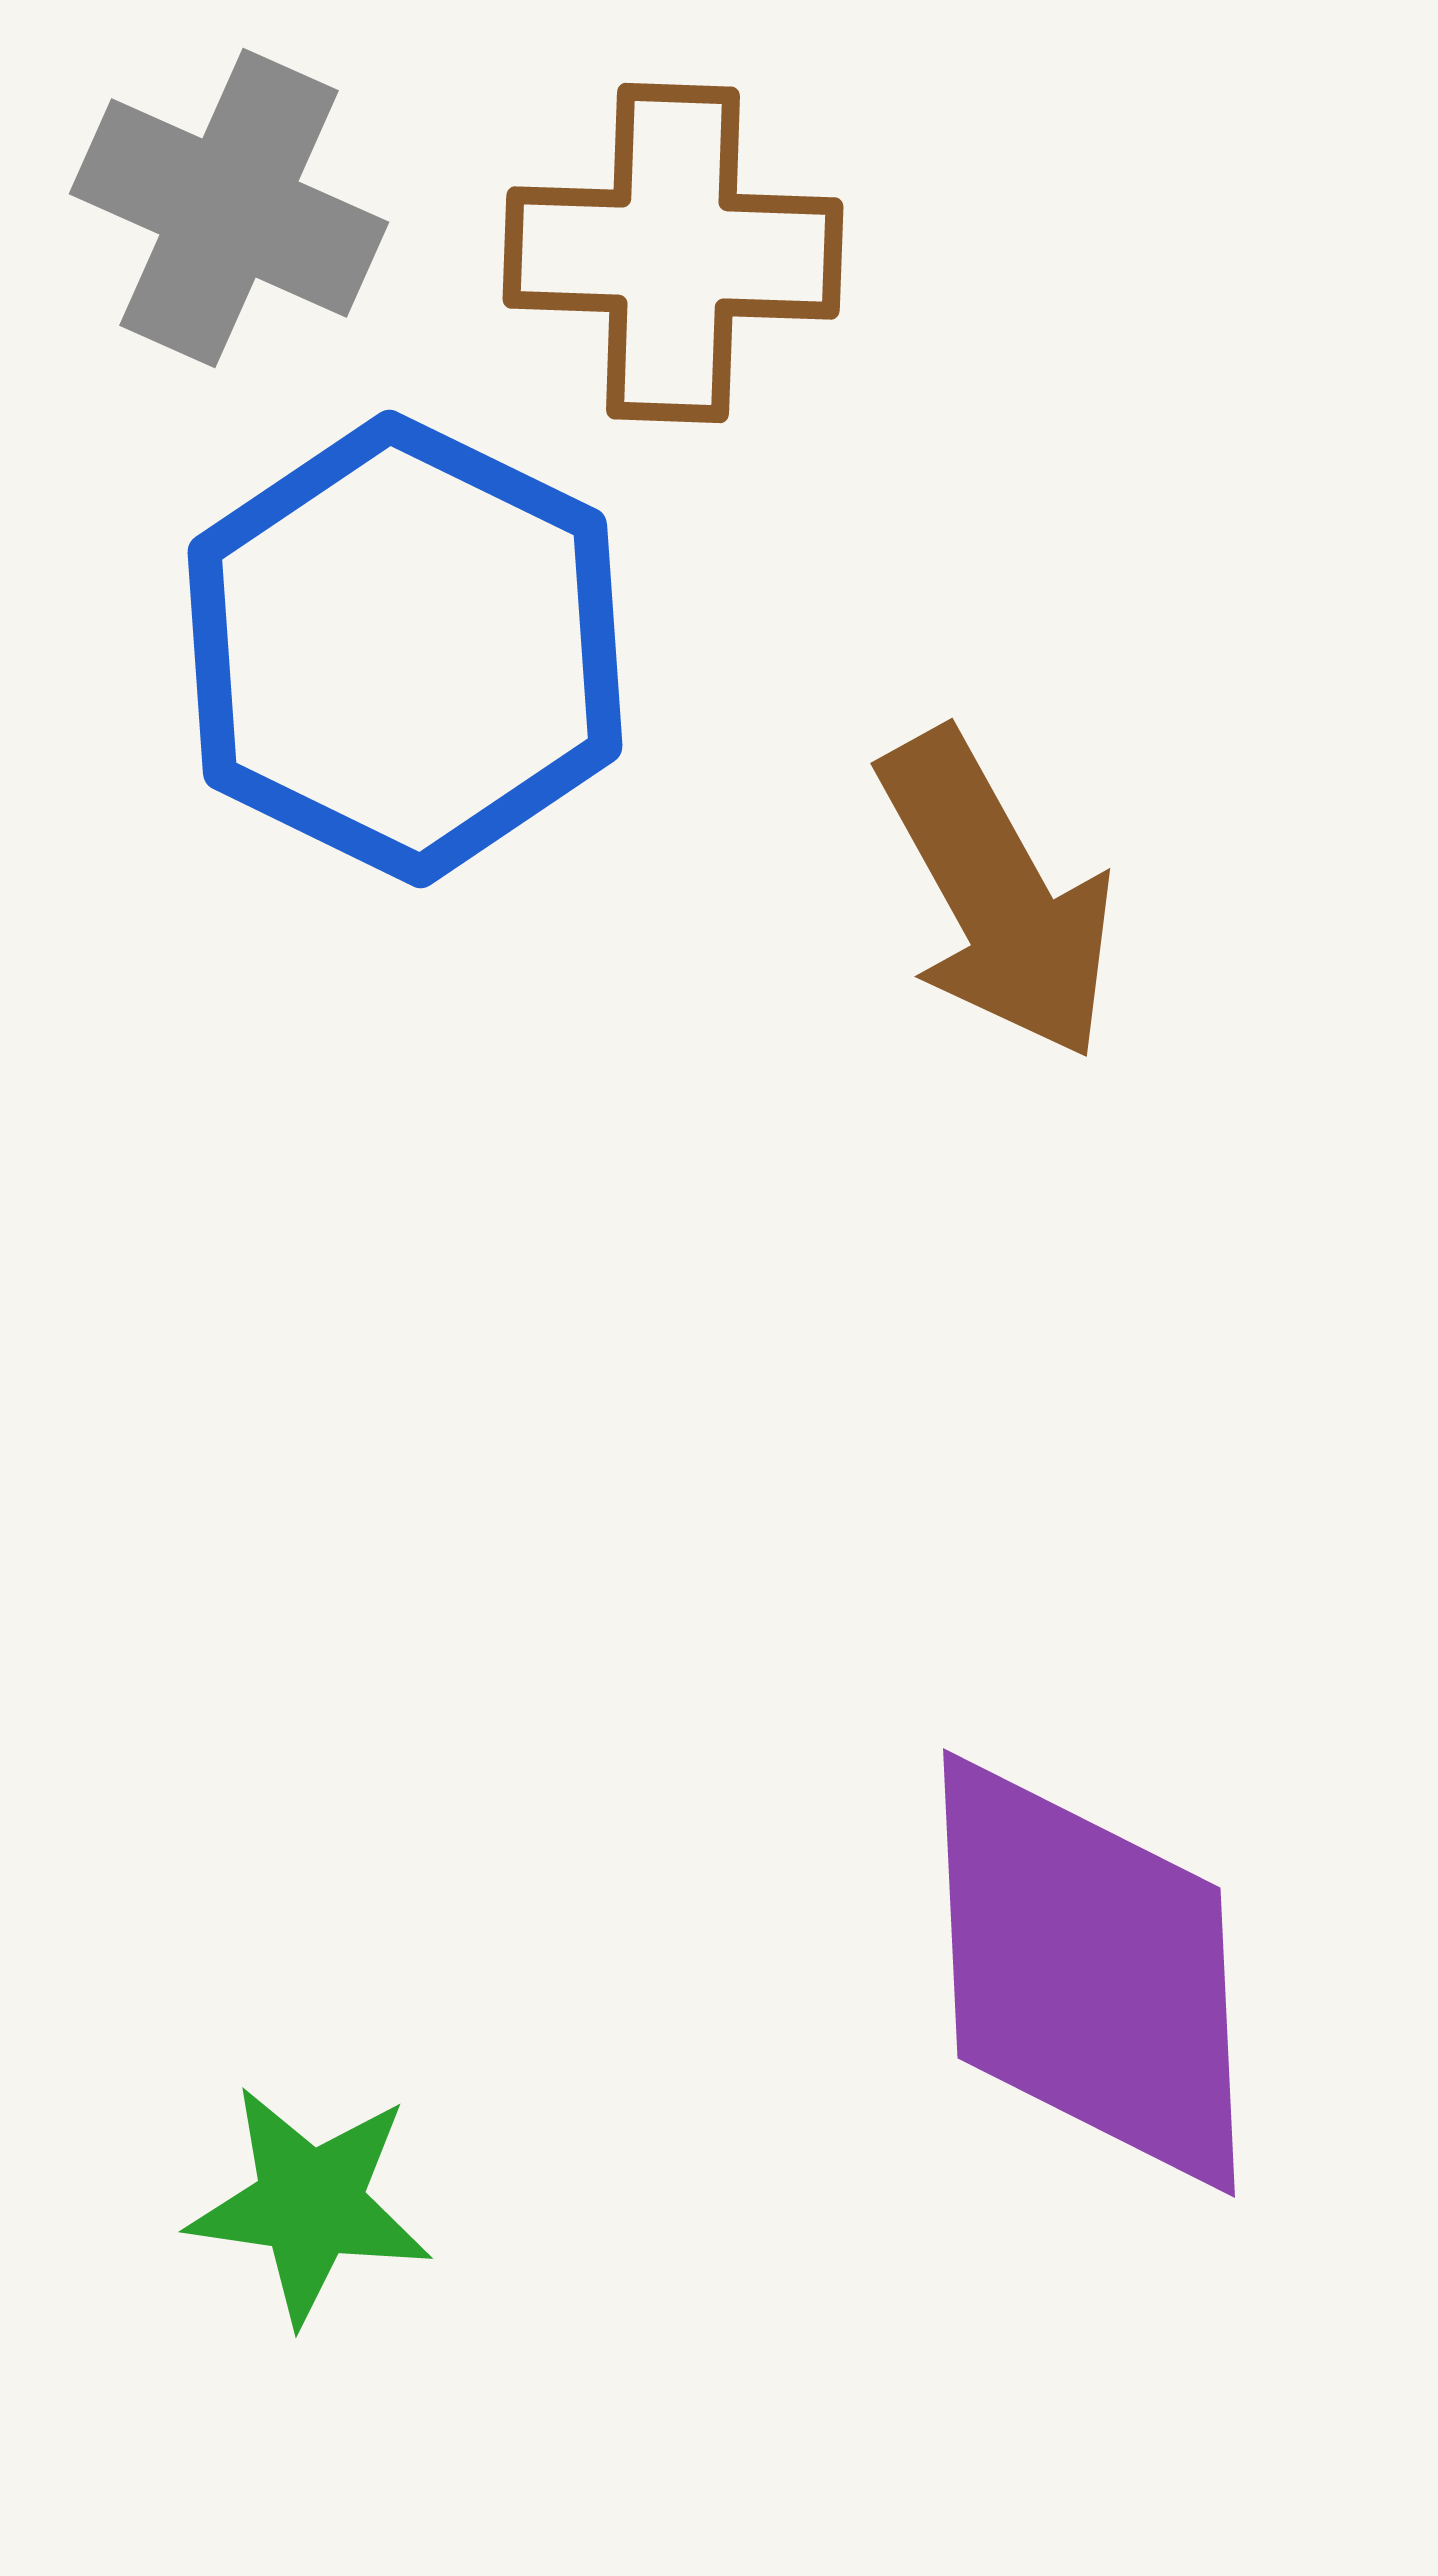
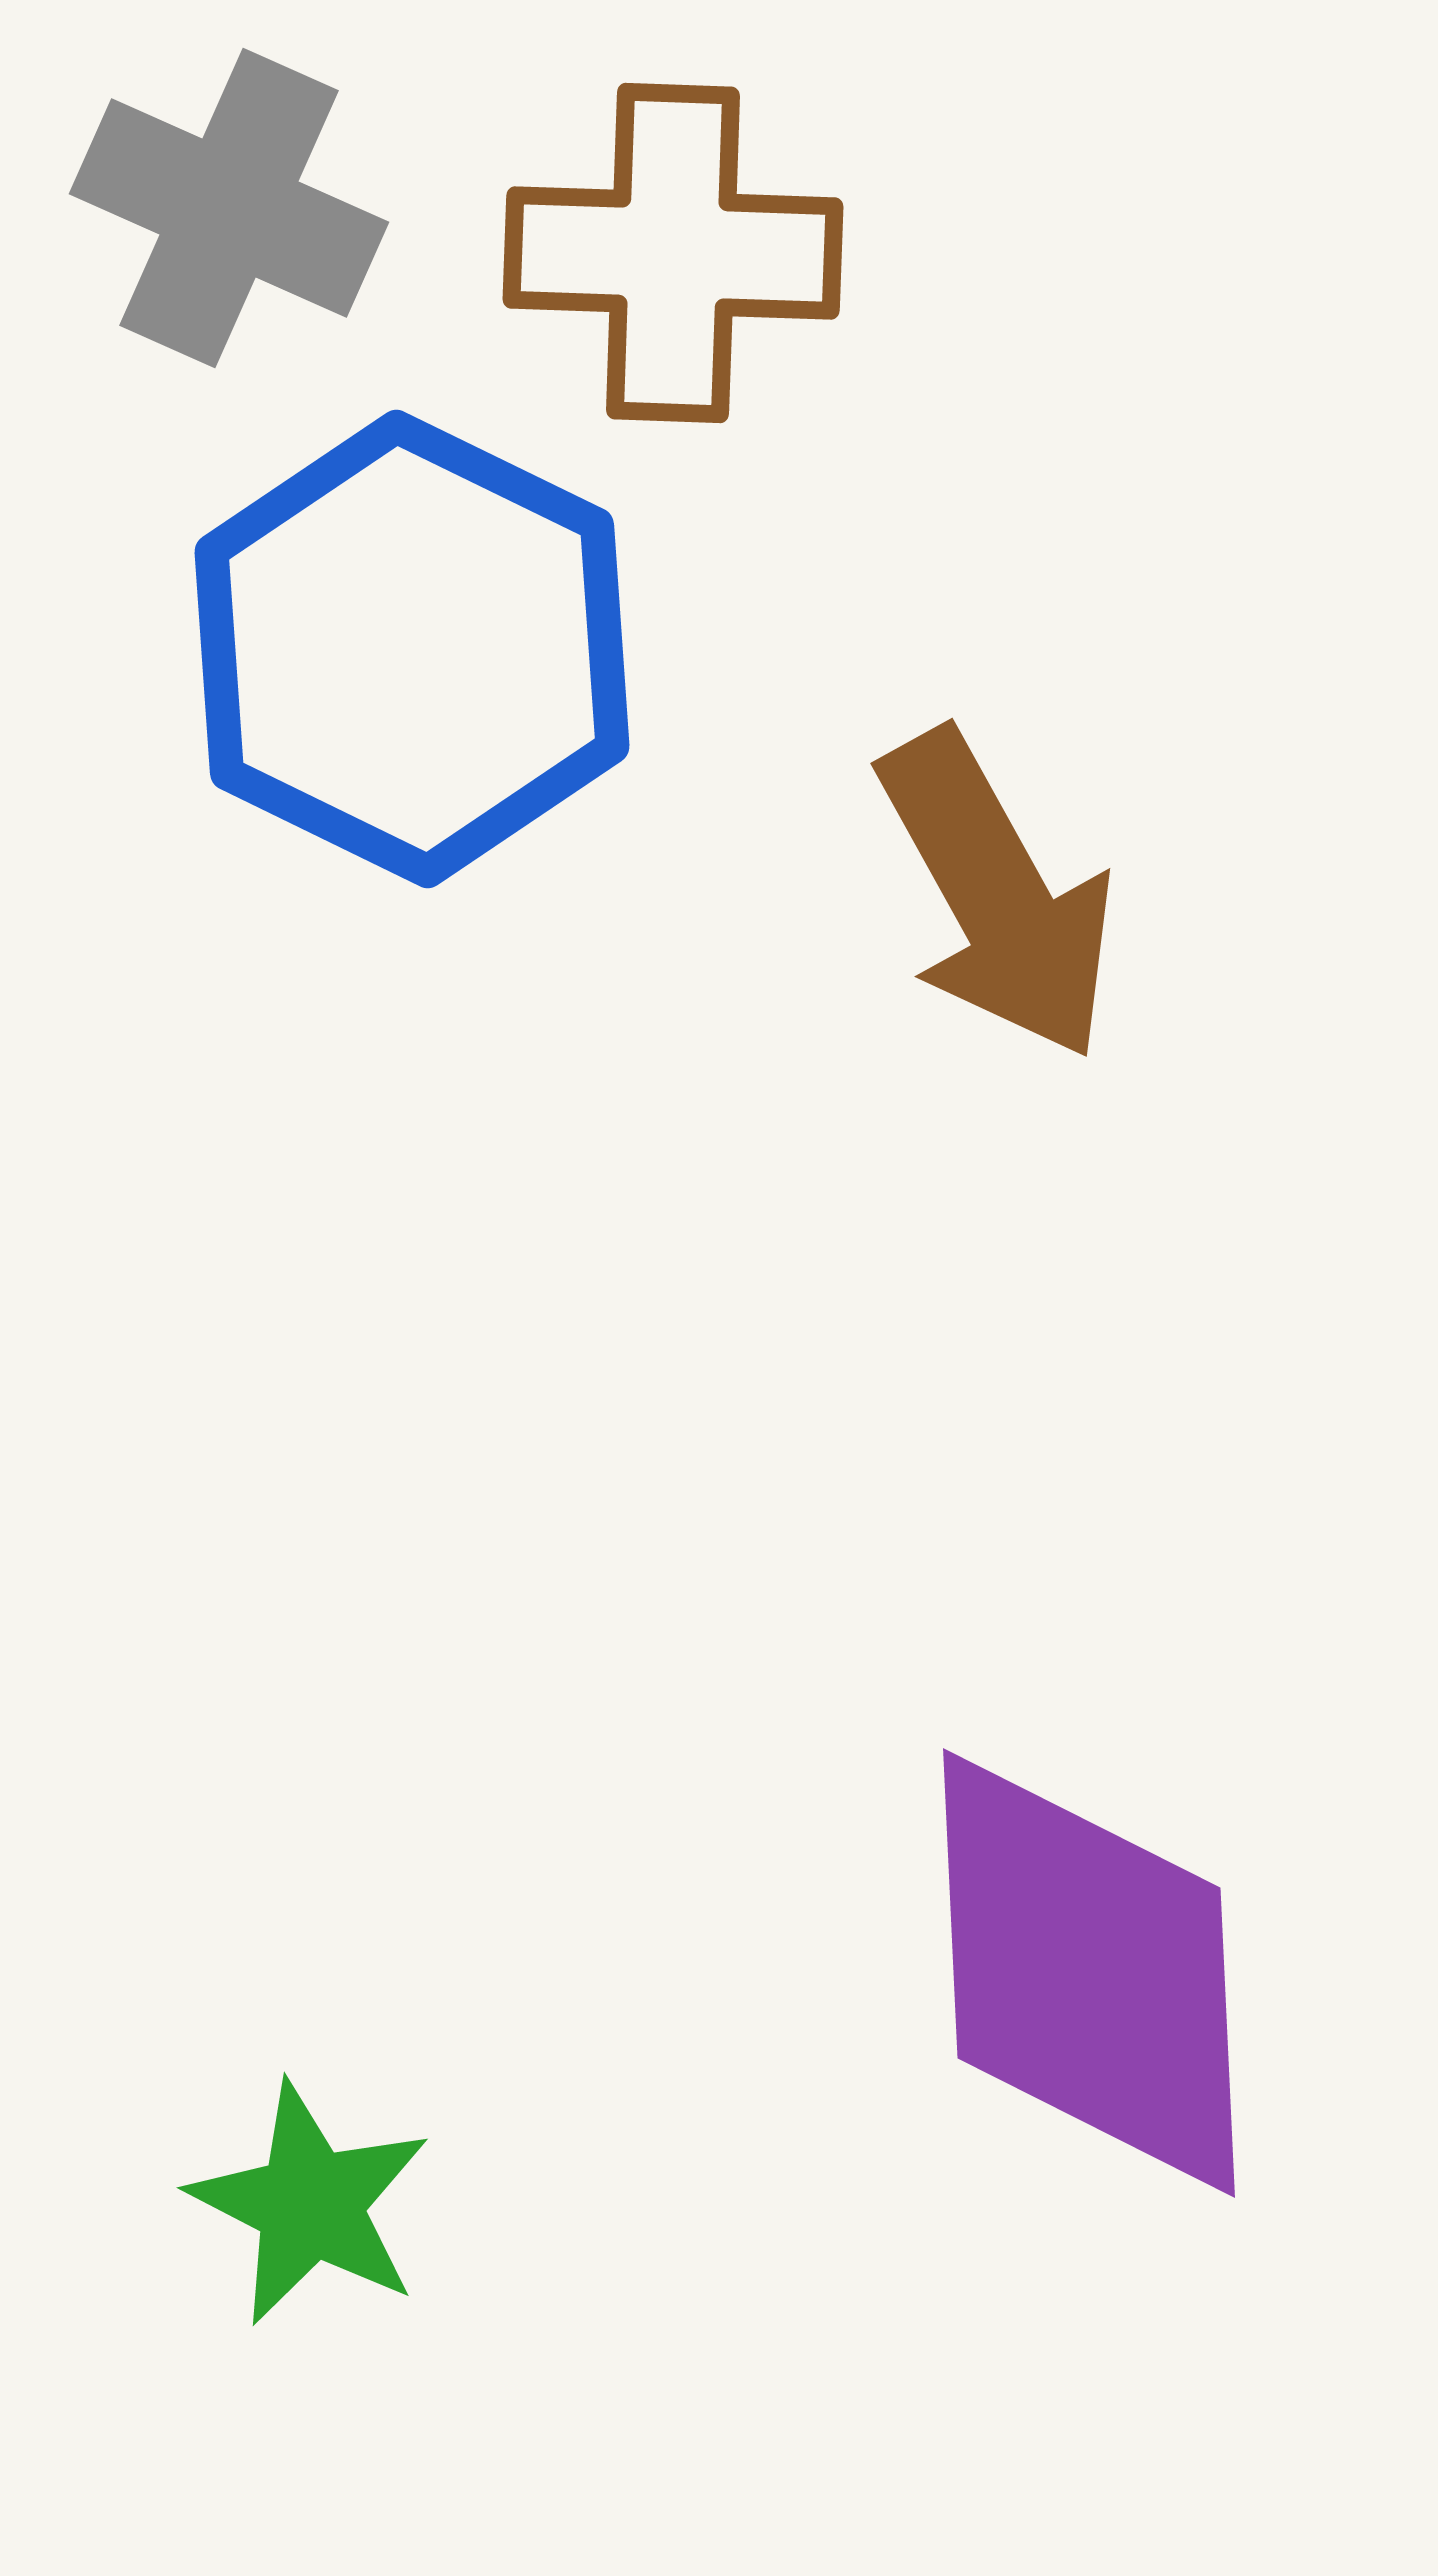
blue hexagon: moved 7 px right
green star: rotated 19 degrees clockwise
